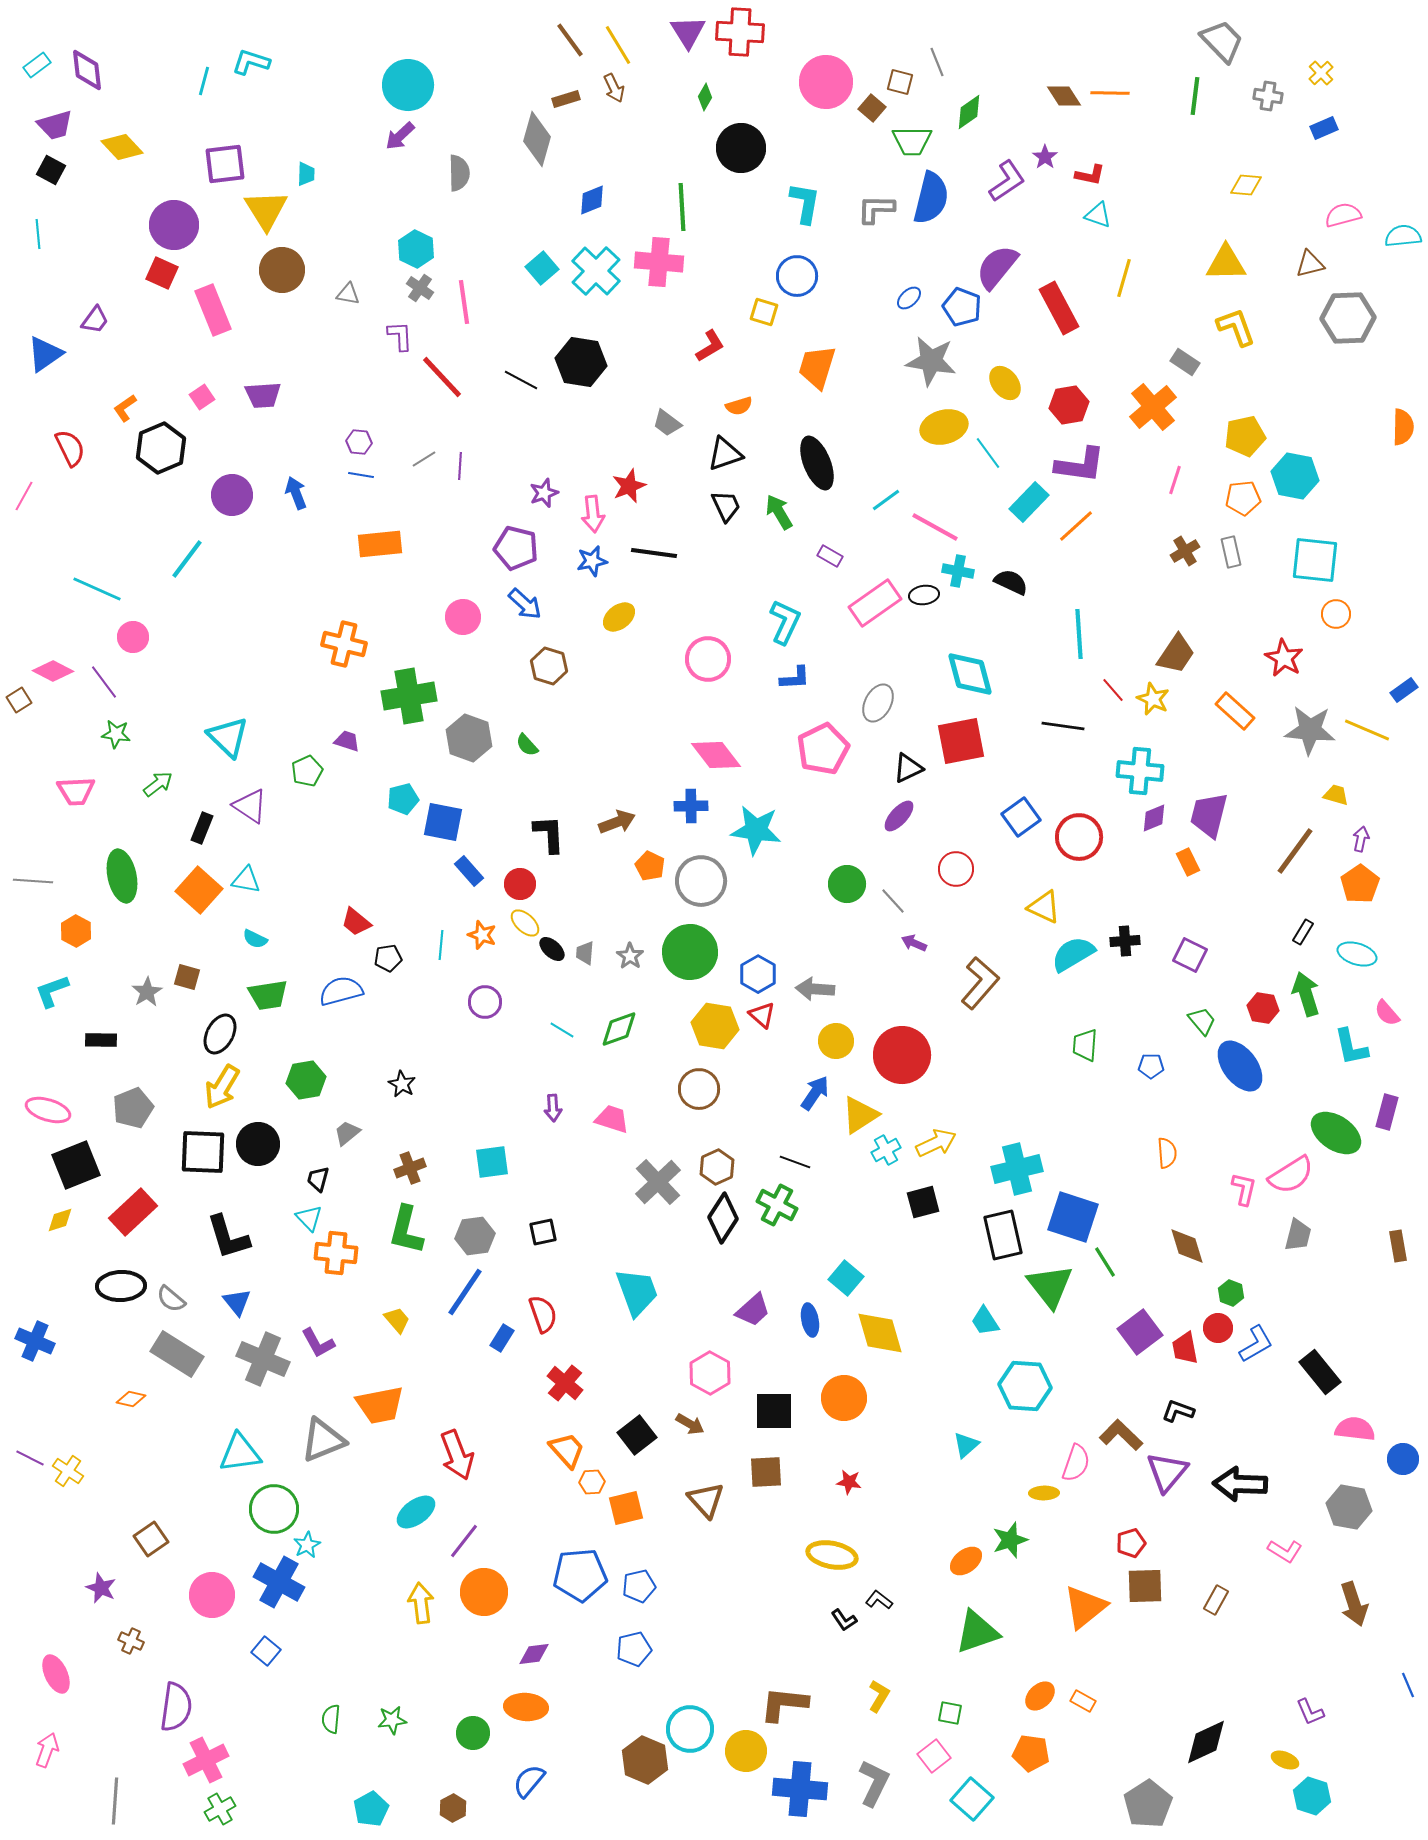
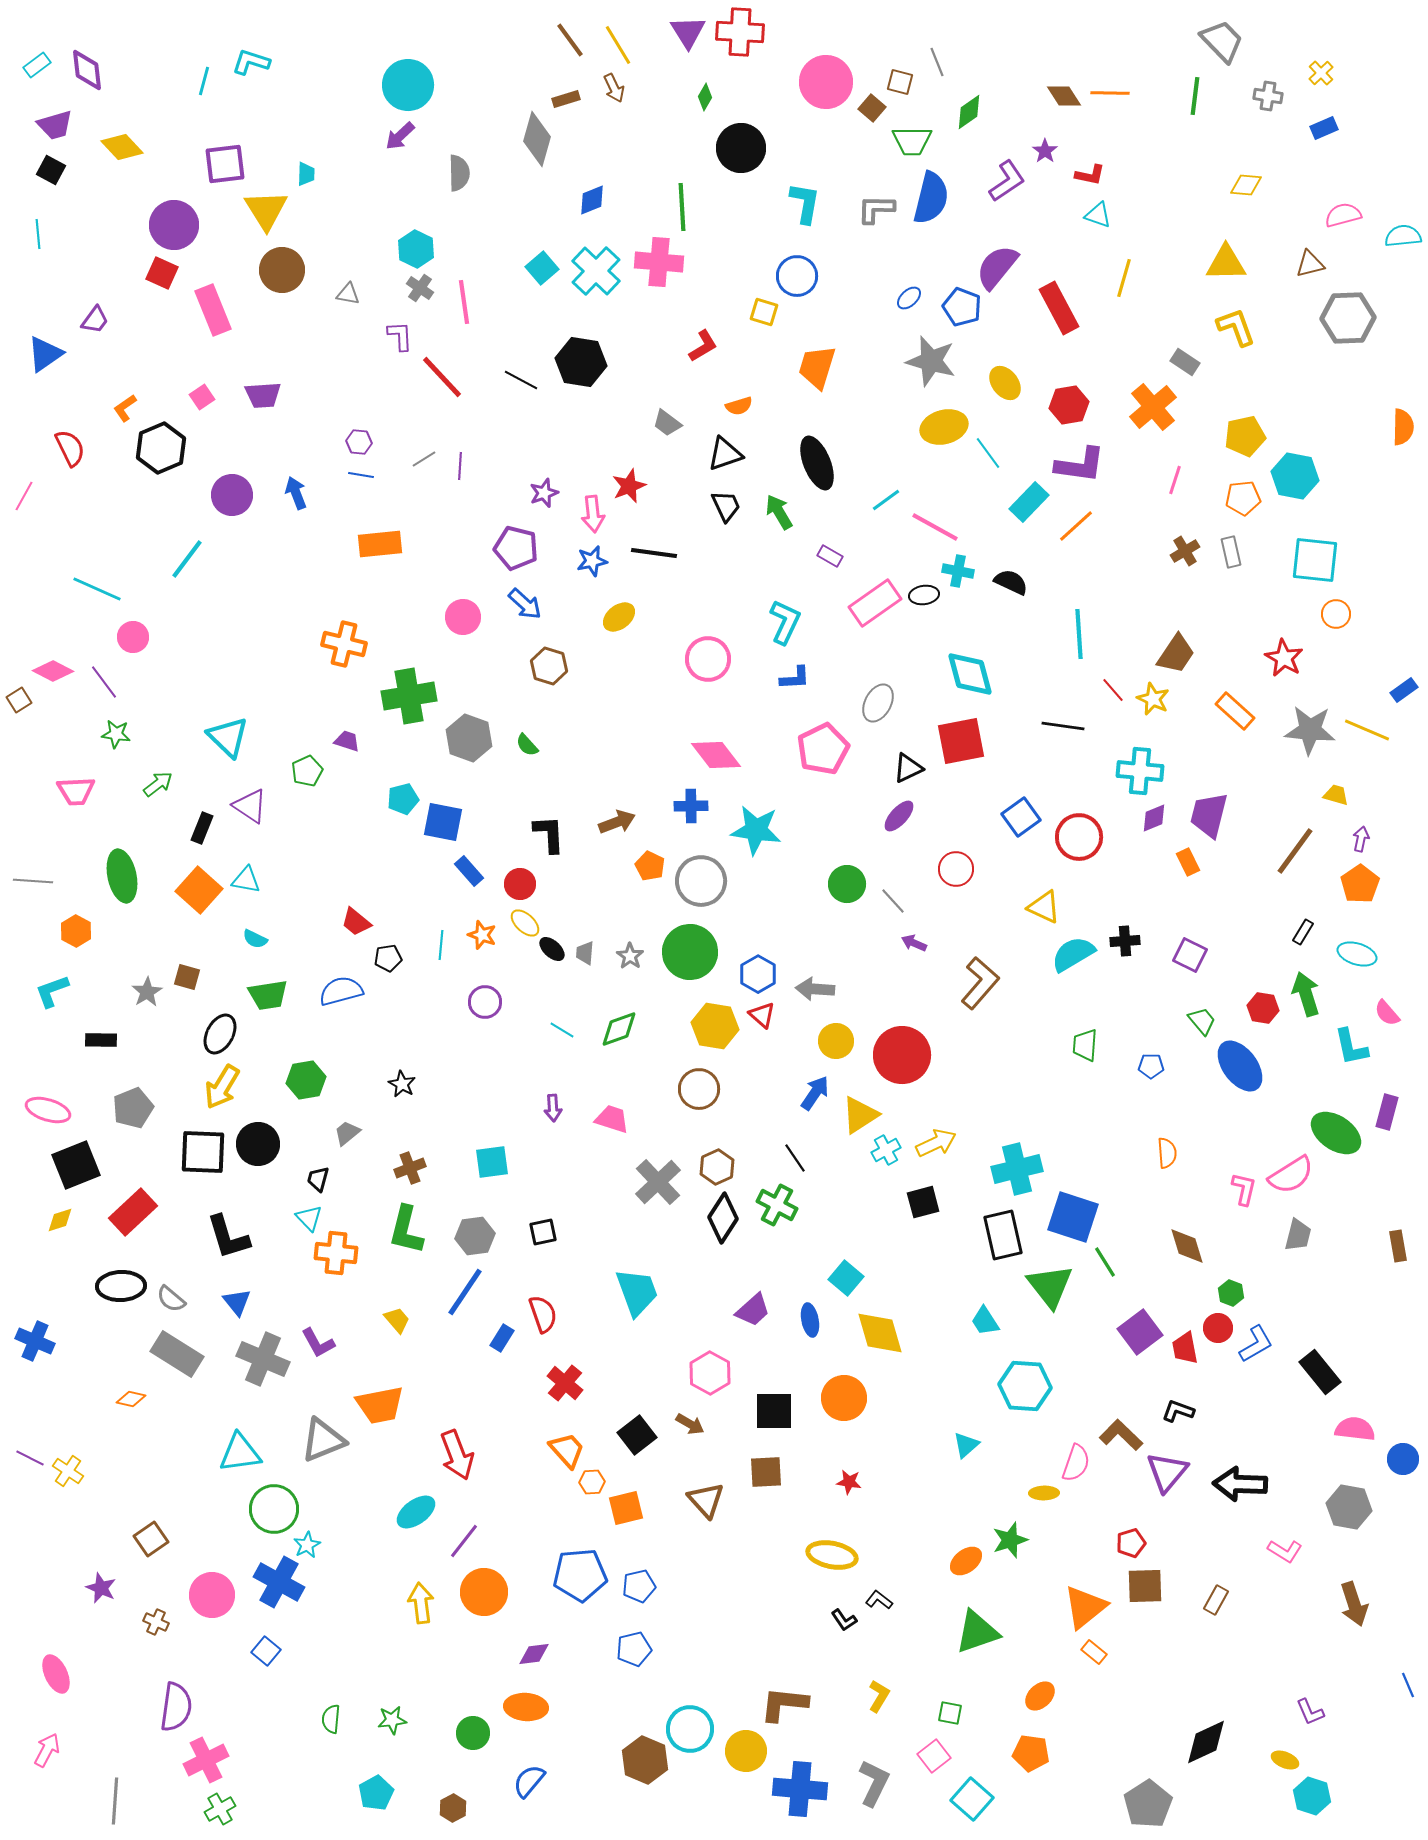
purple star at (1045, 157): moved 6 px up
red L-shape at (710, 346): moved 7 px left
gray star at (931, 361): rotated 6 degrees clockwise
black line at (795, 1162): moved 4 px up; rotated 36 degrees clockwise
brown cross at (131, 1641): moved 25 px right, 19 px up
orange rectangle at (1083, 1701): moved 11 px right, 49 px up; rotated 10 degrees clockwise
pink arrow at (47, 1750): rotated 8 degrees clockwise
cyan pentagon at (371, 1809): moved 5 px right, 16 px up
